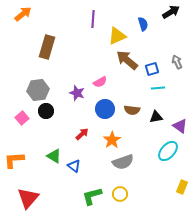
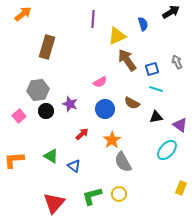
brown arrow: rotated 15 degrees clockwise
cyan line: moved 2 px left, 1 px down; rotated 24 degrees clockwise
purple star: moved 7 px left, 11 px down
brown semicircle: moved 7 px up; rotated 21 degrees clockwise
pink square: moved 3 px left, 2 px up
purple triangle: moved 1 px up
cyan ellipse: moved 1 px left, 1 px up
green triangle: moved 3 px left
gray semicircle: rotated 80 degrees clockwise
yellow rectangle: moved 1 px left, 1 px down
yellow circle: moved 1 px left
red triangle: moved 26 px right, 5 px down
